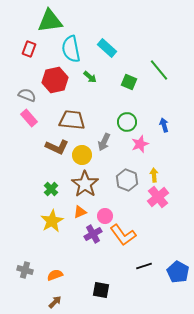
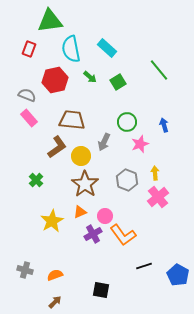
green square: moved 11 px left; rotated 35 degrees clockwise
brown L-shape: rotated 60 degrees counterclockwise
yellow circle: moved 1 px left, 1 px down
yellow arrow: moved 1 px right, 2 px up
green cross: moved 15 px left, 9 px up
blue pentagon: moved 3 px down
